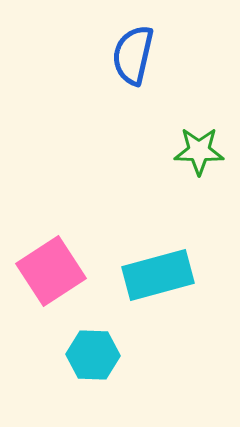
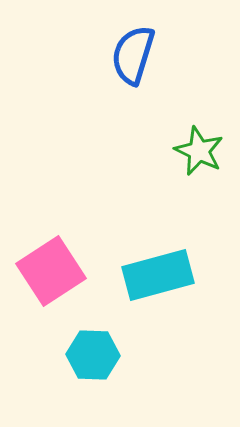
blue semicircle: rotated 4 degrees clockwise
green star: rotated 24 degrees clockwise
